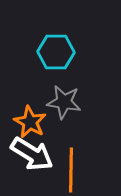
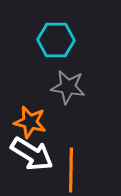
cyan hexagon: moved 12 px up
gray star: moved 4 px right, 15 px up
orange star: rotated 16 degrees counterclockwise
